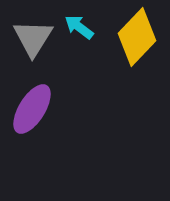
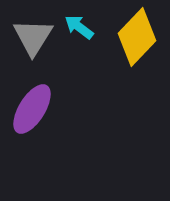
gray triangle: moved 1 px up
